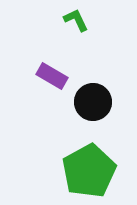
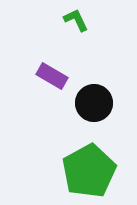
black circle: moved 1 px right, 1 px down
